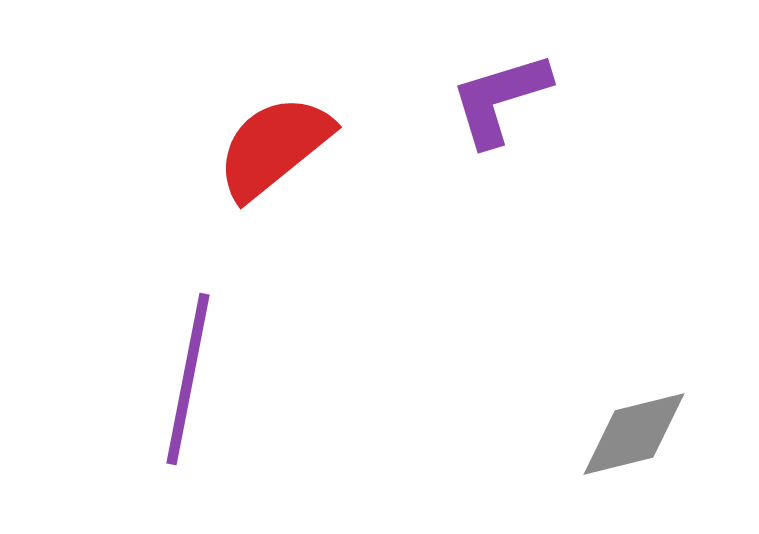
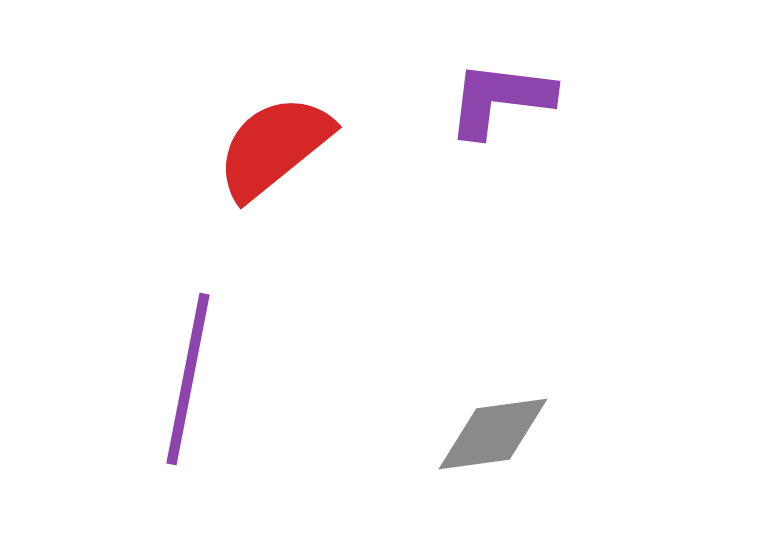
purple L-shape: rotated 24 degrees clockwise
gray diamond: moved 141 px left; rotated 6 degrees clockwise
